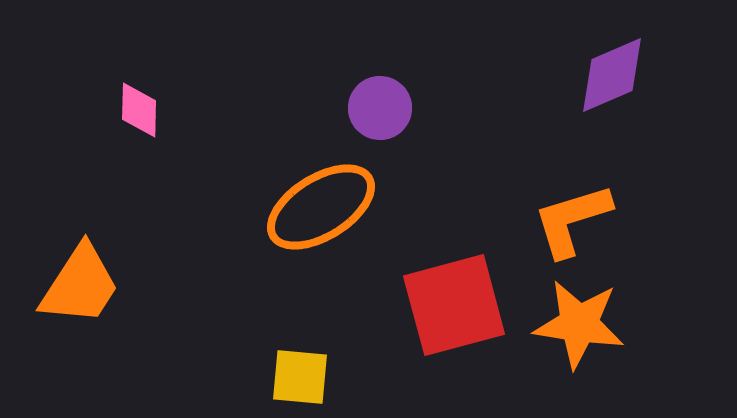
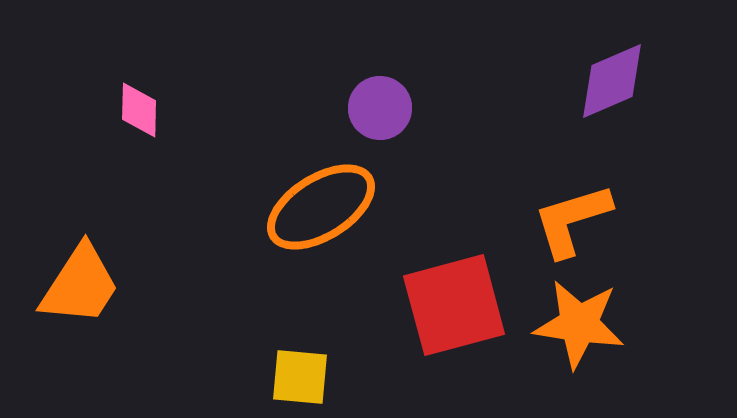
purple diamond: moved 6 px down
